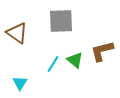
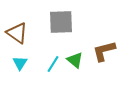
gray square: moved 1 px down
brown L-shape: moved 2 px right
cyan triangle: moved 20 px up
